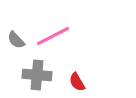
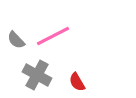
gray cross: rotated 24 degrees clockwise
